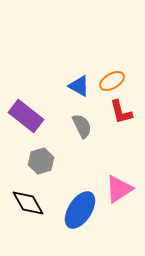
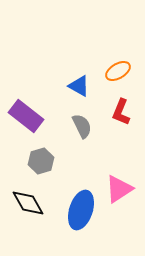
orange ellipse: moved 6 px right, 10 px up
red L-shape: rotated 36 degrees clockwise
blue ellipse: moved 1 px right; rotated 15 degrees counterclockwise
